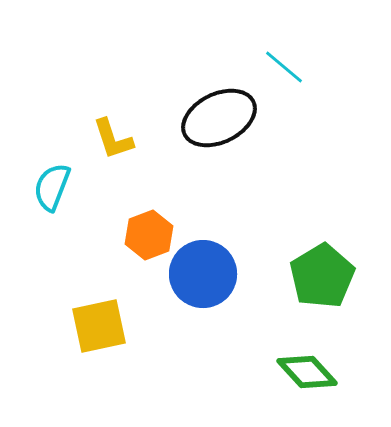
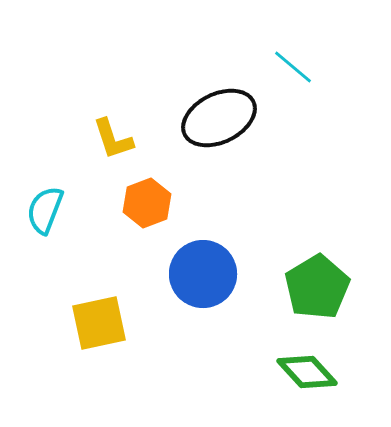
cyan line: moved 9 px right
cyan semicircle: moved 7 px left, 23 px down
orange hexagon: moved 2 px left, 32 px up
green pentagon: moved 5 px left, 11 px down
yellow square: moved 3 px up
